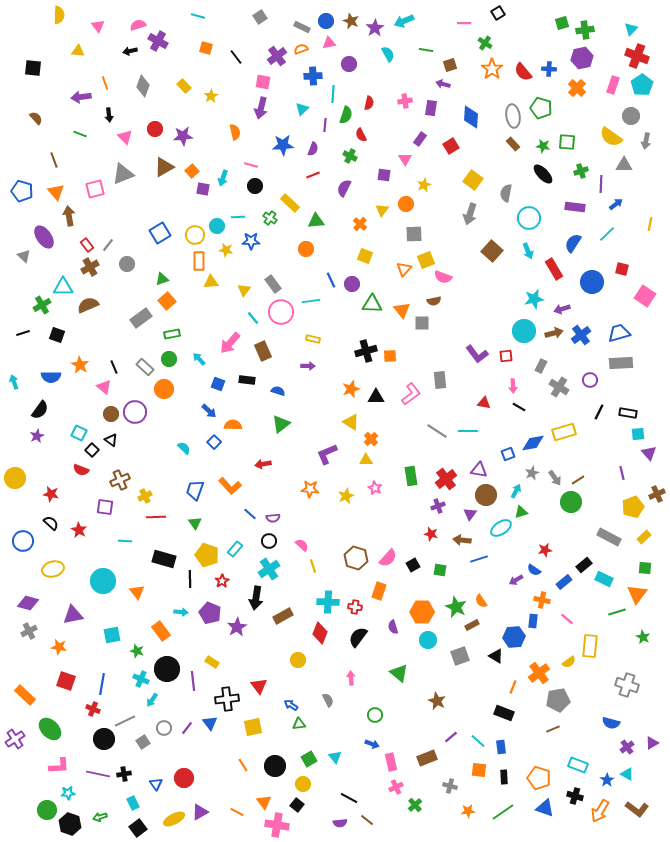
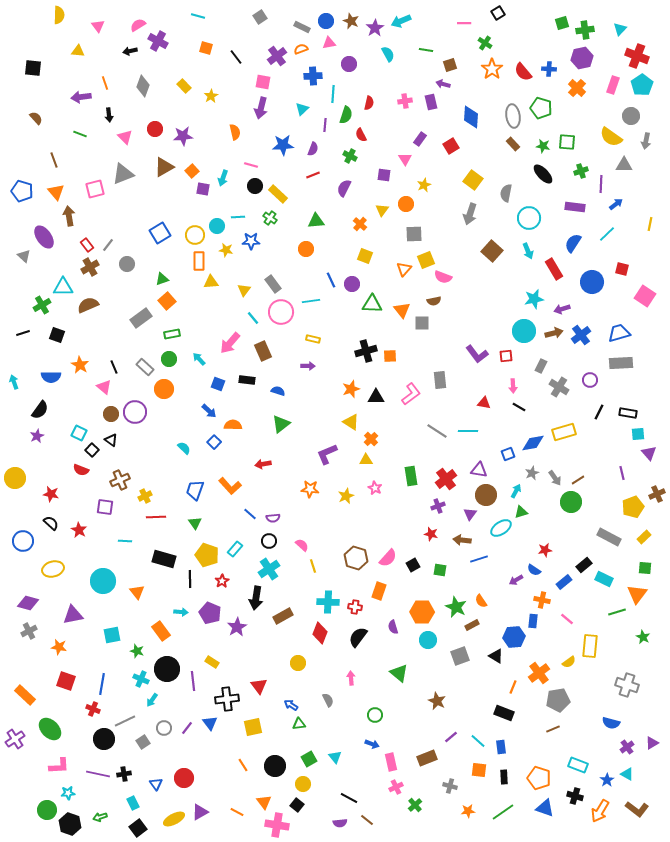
cyan arrow at (404, 21): moved 3 px left
pink semicircle at (138, 25): rotated 14 degrees counterclockwise
cyan triangle at (631, 29): moved 11 px left
purple rectangle at (431, 108): moved 6 px up; rotated 21 degrees counterclockwise
yellow rectangle at (290, 203): moved 12 px left, 9 px up
yellow circle at (298, 660): moved 3 px down
